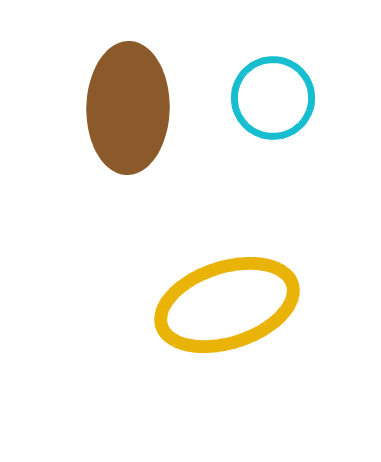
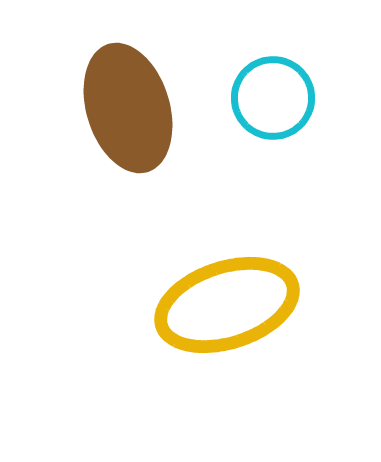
brown ellipse: rotated 18 degrees counterclockwise
